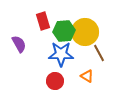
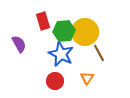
blue star: rotated 25 degrees clockwise
orange triangle: moved 2 px down; rotated 32 degrees clockwise
